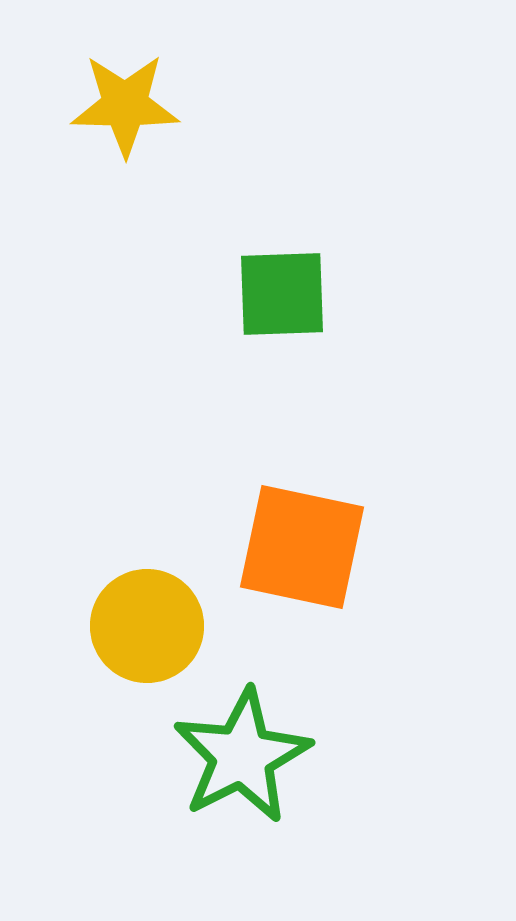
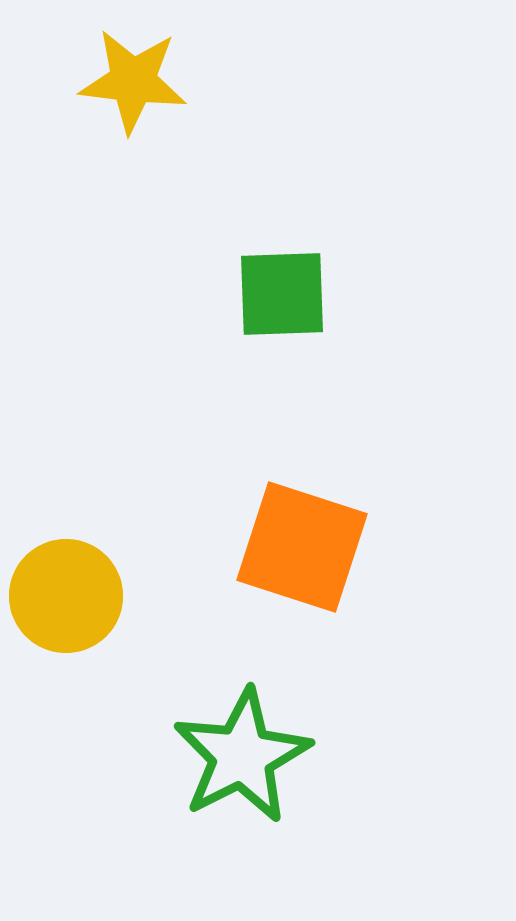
yellow star: moved 8 px right, 24 px up; rotated 6 degrees clockwise
orange square: rotated 6 degrees clockwise
yellow circle: moved 81 px left, 30 px up
